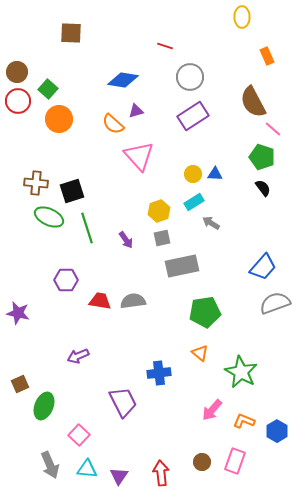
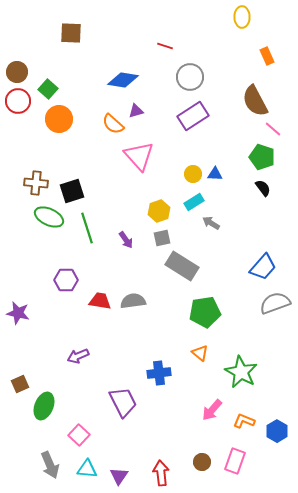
brown semicircle at (253, 102): moved 2 px right, 1 px up
gray rectangle at (182, 266): rotated 44 degrees clockwise
